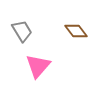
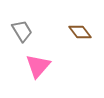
brown diamond: moved 4 px right, 1 px down
